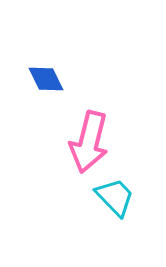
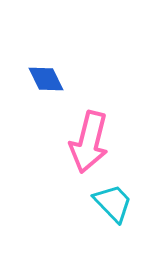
cyan trapezoid: moved 2 px left, 6 px down
